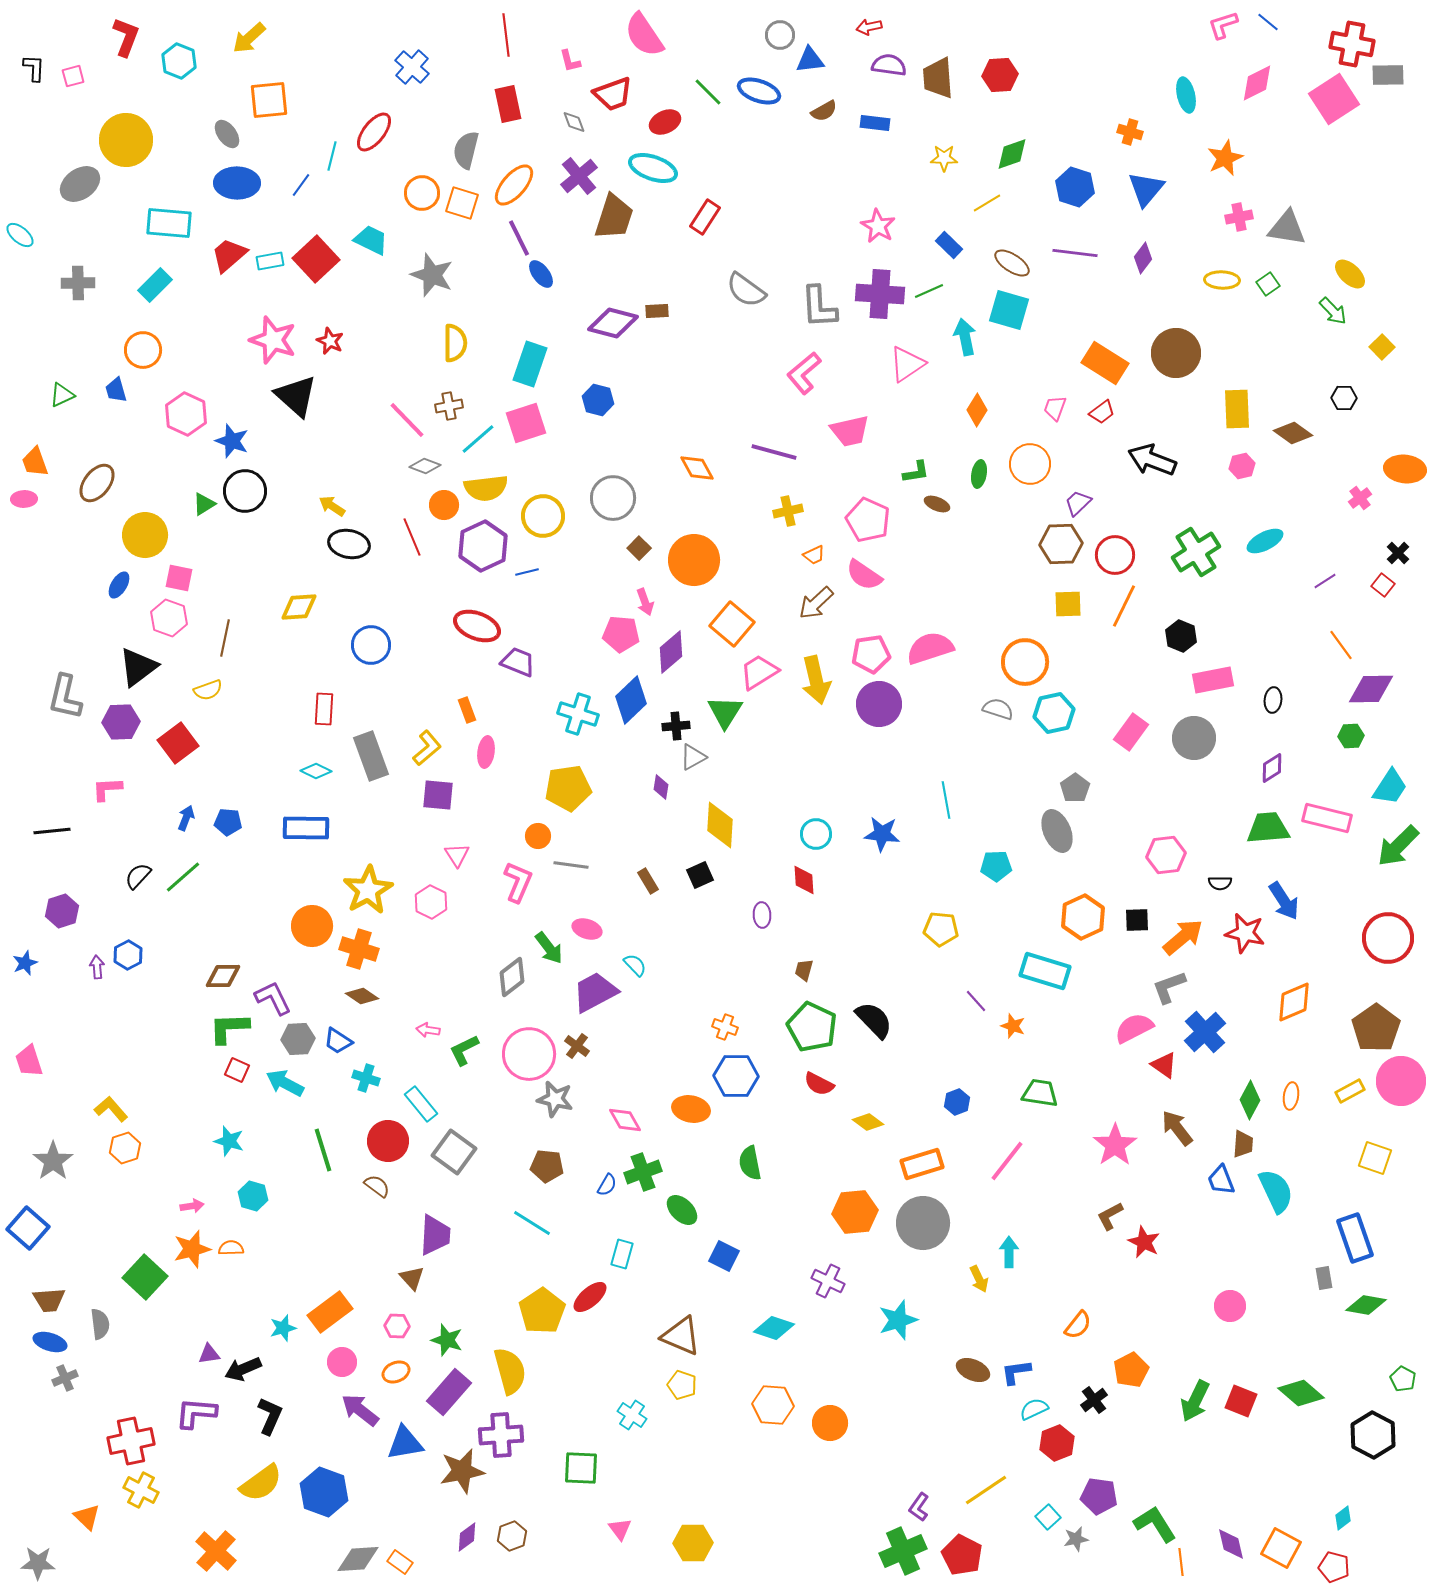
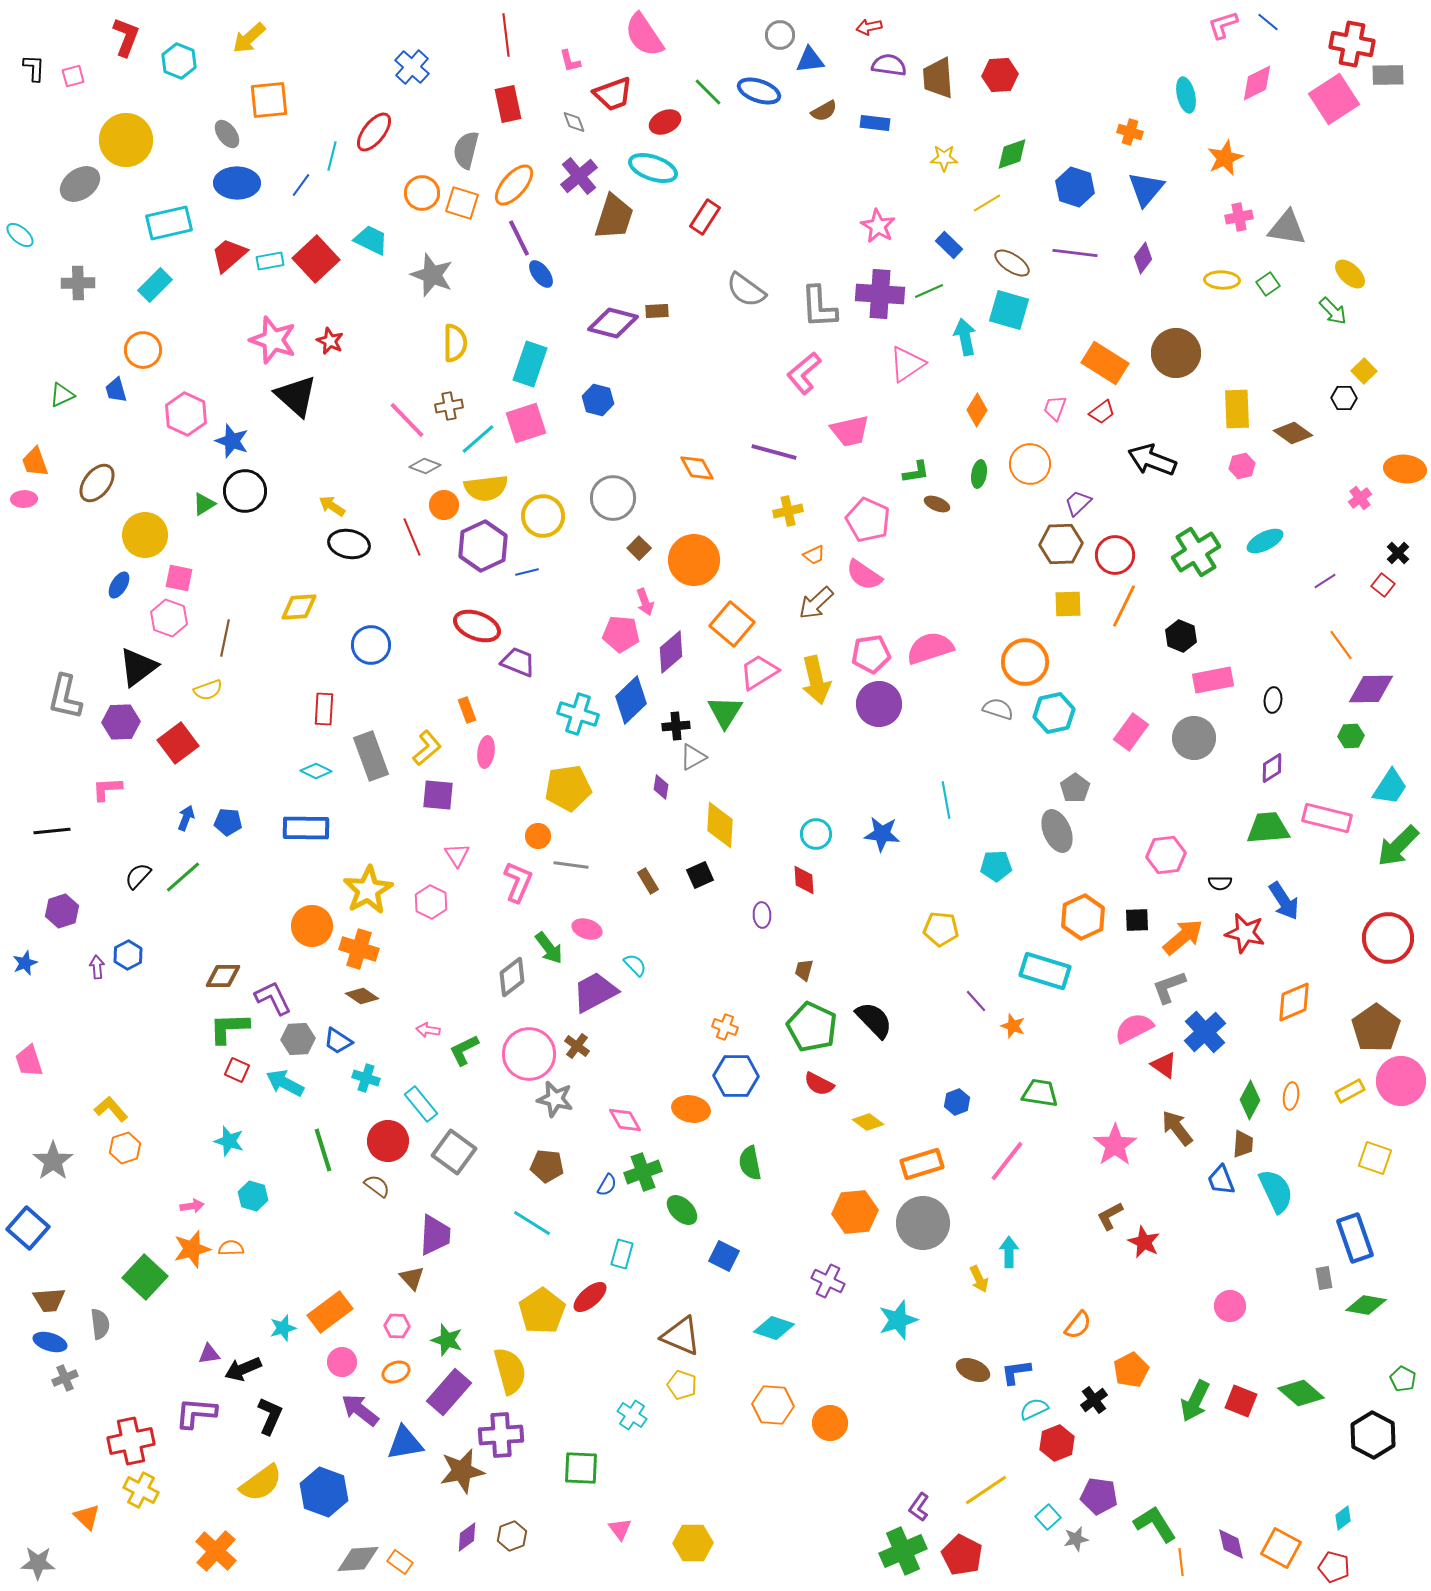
cyan rectangle at (169, 223): rotated 18 degrees counterclockwise
yellow square at (1382, 347): moved 18 px left, 24 px down
